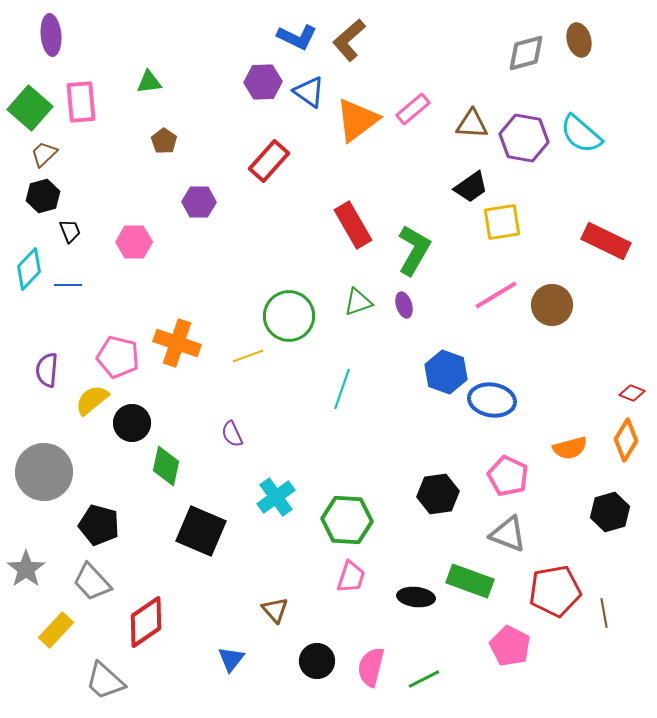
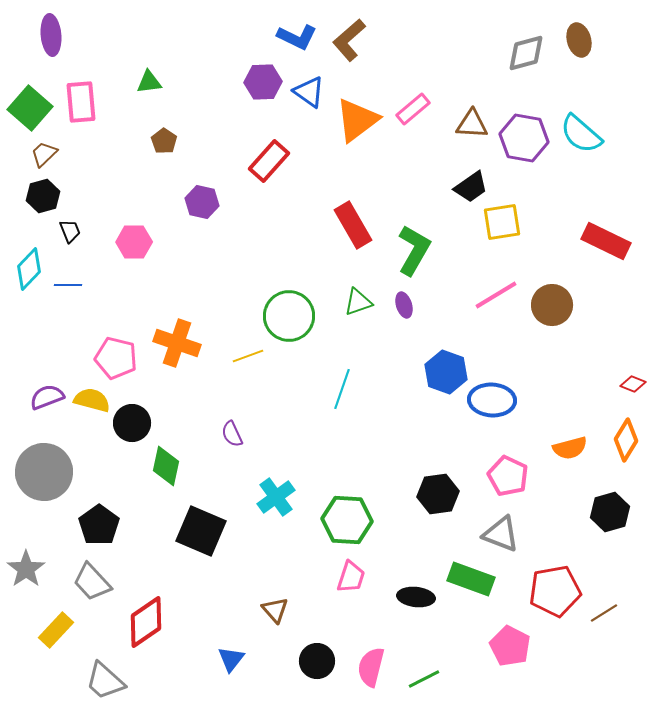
purple hexagon at (199, 202): moved 3 px right; rotated 12 degrees clockwise
pink pentagon at (118, 357): moved 2 px left, 1 px down
purple semicircle at (47, 370): moved 27 px down; rotated 64 degrees clockwise
red diamond at (632, 393): moved 1 px right, 9 px up
yellow semicircle at (92, 400): rotated 54 degrees clockwise
blue ellipse at (492, 400): rotated 6 degrees counterclockwise
black pentagon at (99, 525): rotated 21 degrees clockwise
gray triangle at (508, 534): moved 7 px left
green rectangle at (470, 581): moved 1 px right, 2 px up
brown line at (604, 613): rotated 68 degrees clockwise
